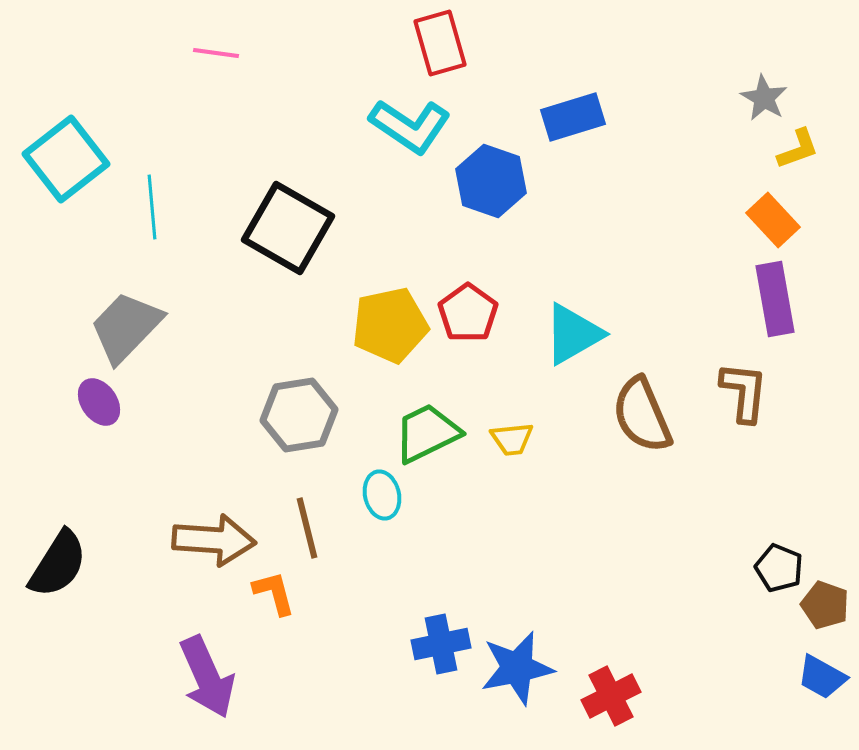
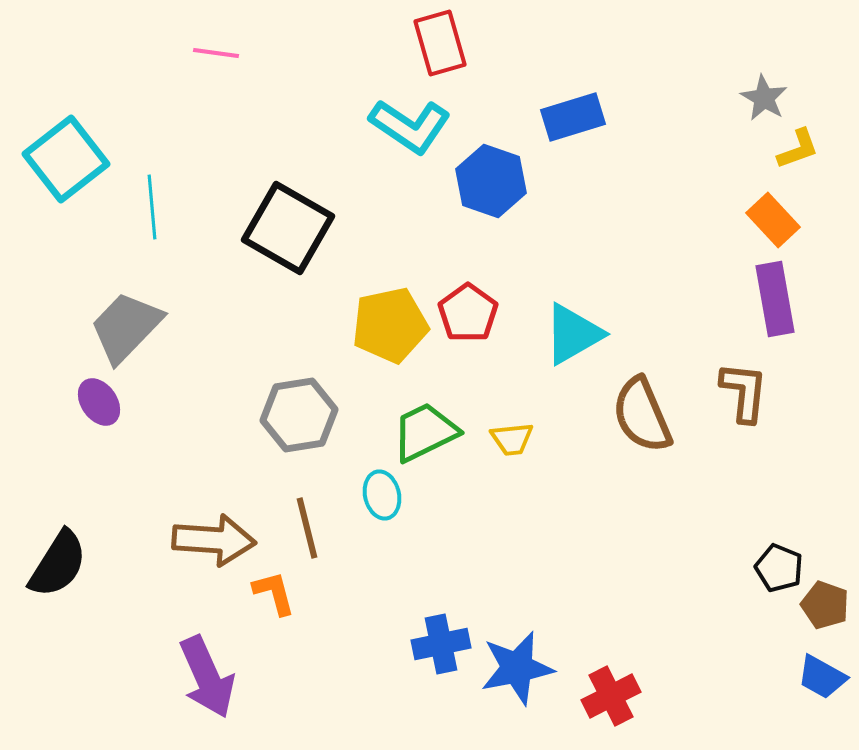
green trapezoid: moved 2 px left, 1 px up
